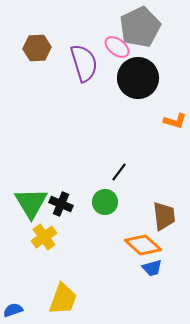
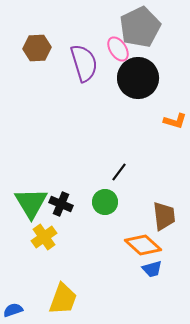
pink ellipse: moved 1 px right, 2 px down; rotated 20 degrees clockwise
blue trapezoid: moved 1 px down
